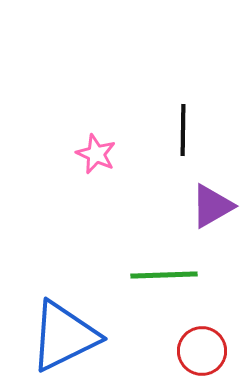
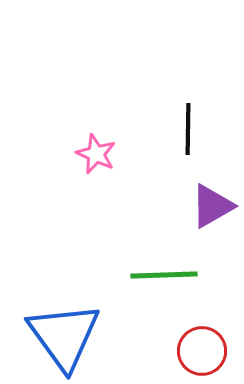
black line: moved 5 px right, 1 px up
blue triangle: rotated 40 degrees counterclockwise
